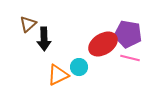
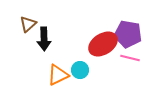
cyan circle: moved 1 px right, 3 px down
